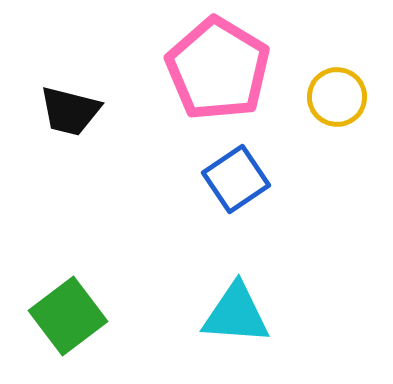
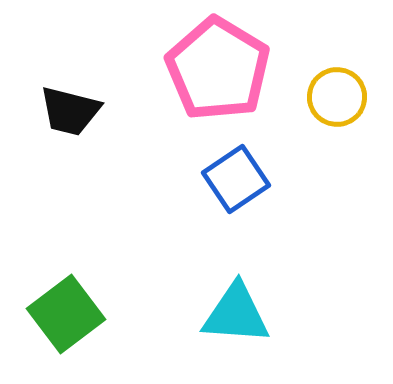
green square: moved 2 px left, 2 px up
